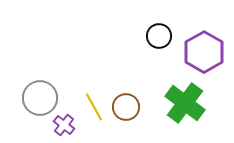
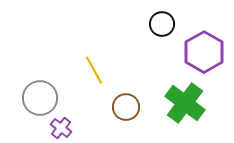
black circle: moved 3 px right, 12 px up
yellow line: moved 37 px up
purple cross: moved 3 px left, 3 px down
